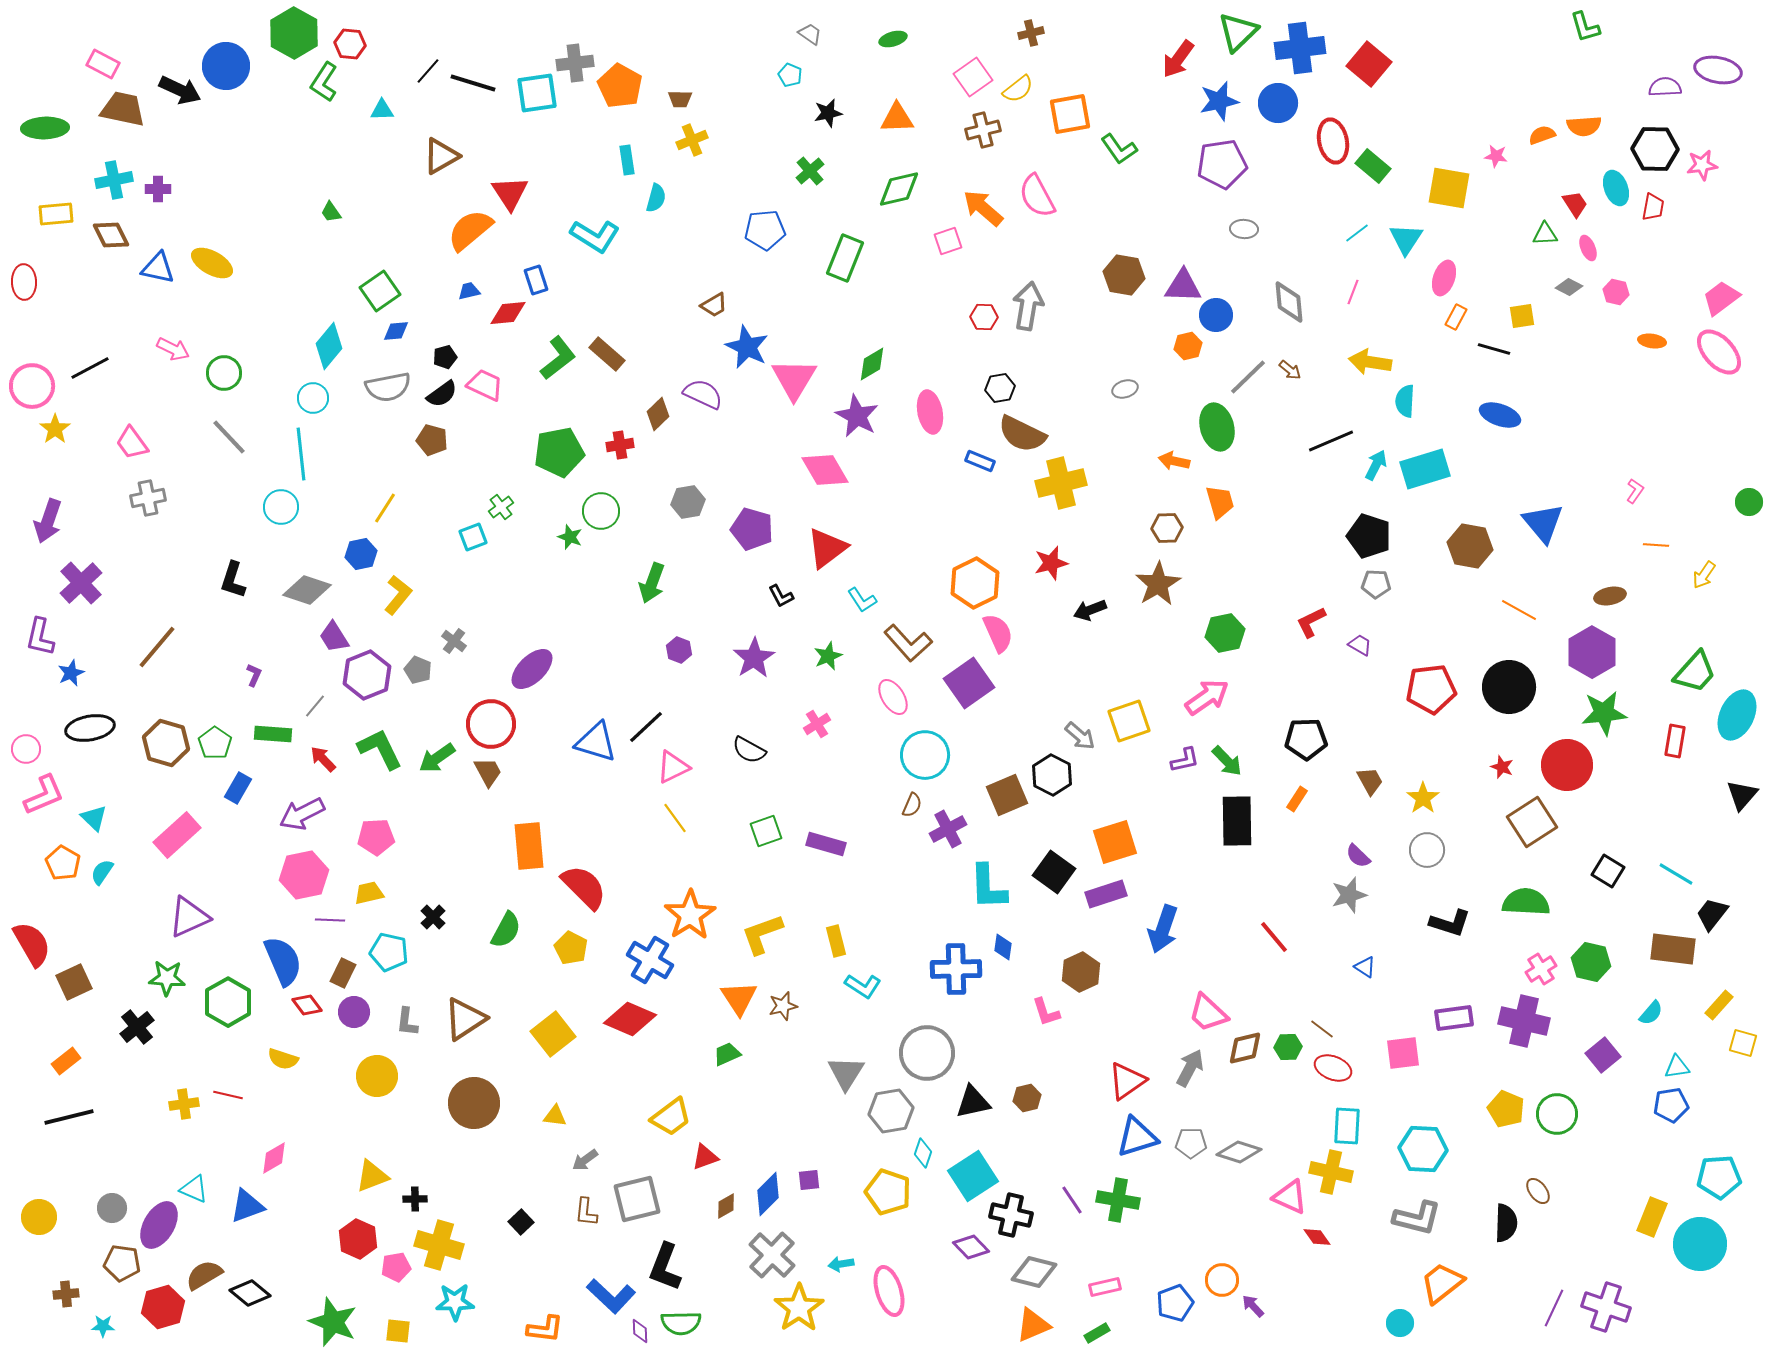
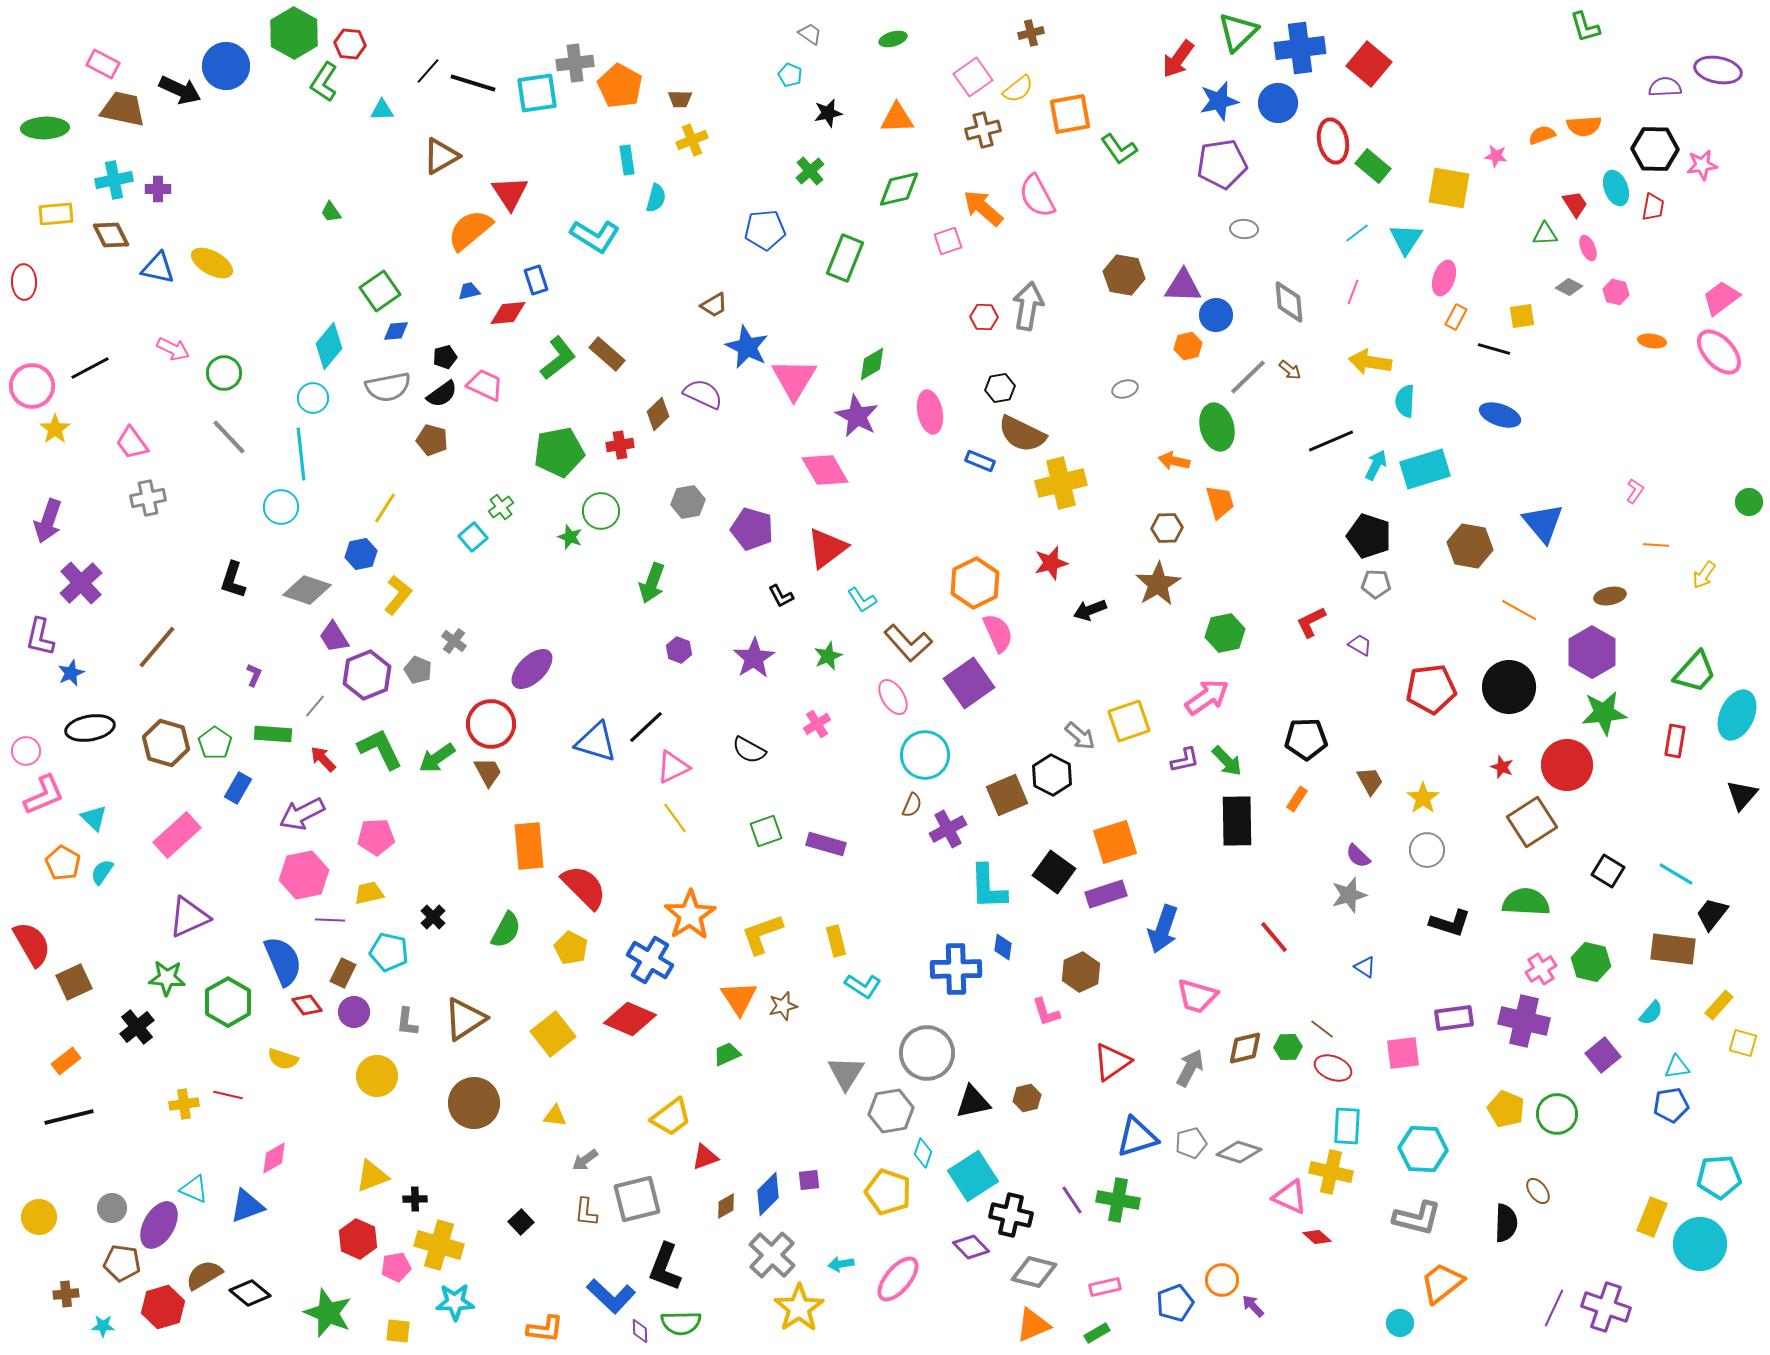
cyan square at (473, 537): rotated 20 degrees counterclockwise
pink circle at (26, 749): moved 2 px down
pink trapezoid at (1208, 1013): moved 11 px left, 17 px up; rotated 27 degrees counterclockwise
red triangle at (1127, 1081): moved 15 px left, 19 px up
gray pentagon at (1191, 1143): rotated 16 degrees counterclockwise
red diamond at (1317, 1237): rotated 12 degrees counterclockwise
pink ellipse at (889, 1291): moved 9 px right, 12 px up; rotated 57 degrees clockwise
green star at (333, 1322): moved 5 px left, 9 px up
